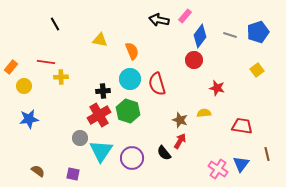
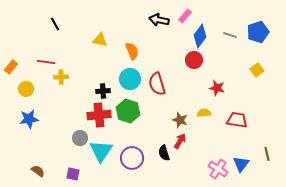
yellow circle: moved 2 px right, 3 px down
red cross: rotated 25 degrees clockwise
red trapezoid: moved 5 px left, 6 px up
black semicircle: rotated 21 degrees clockwise
